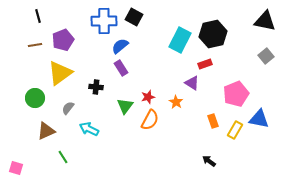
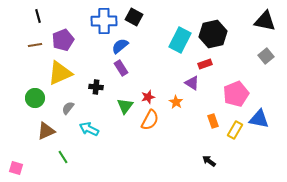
yellow triangle: rotated 12 degrees clockwise
